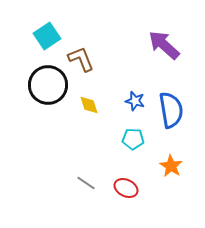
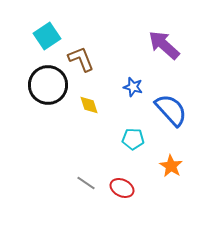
blue star: moved 2 px left, 14 px up
blue semicircle: rotated 33 degrees counterclockwise
red ellipse: moved 4 px left
